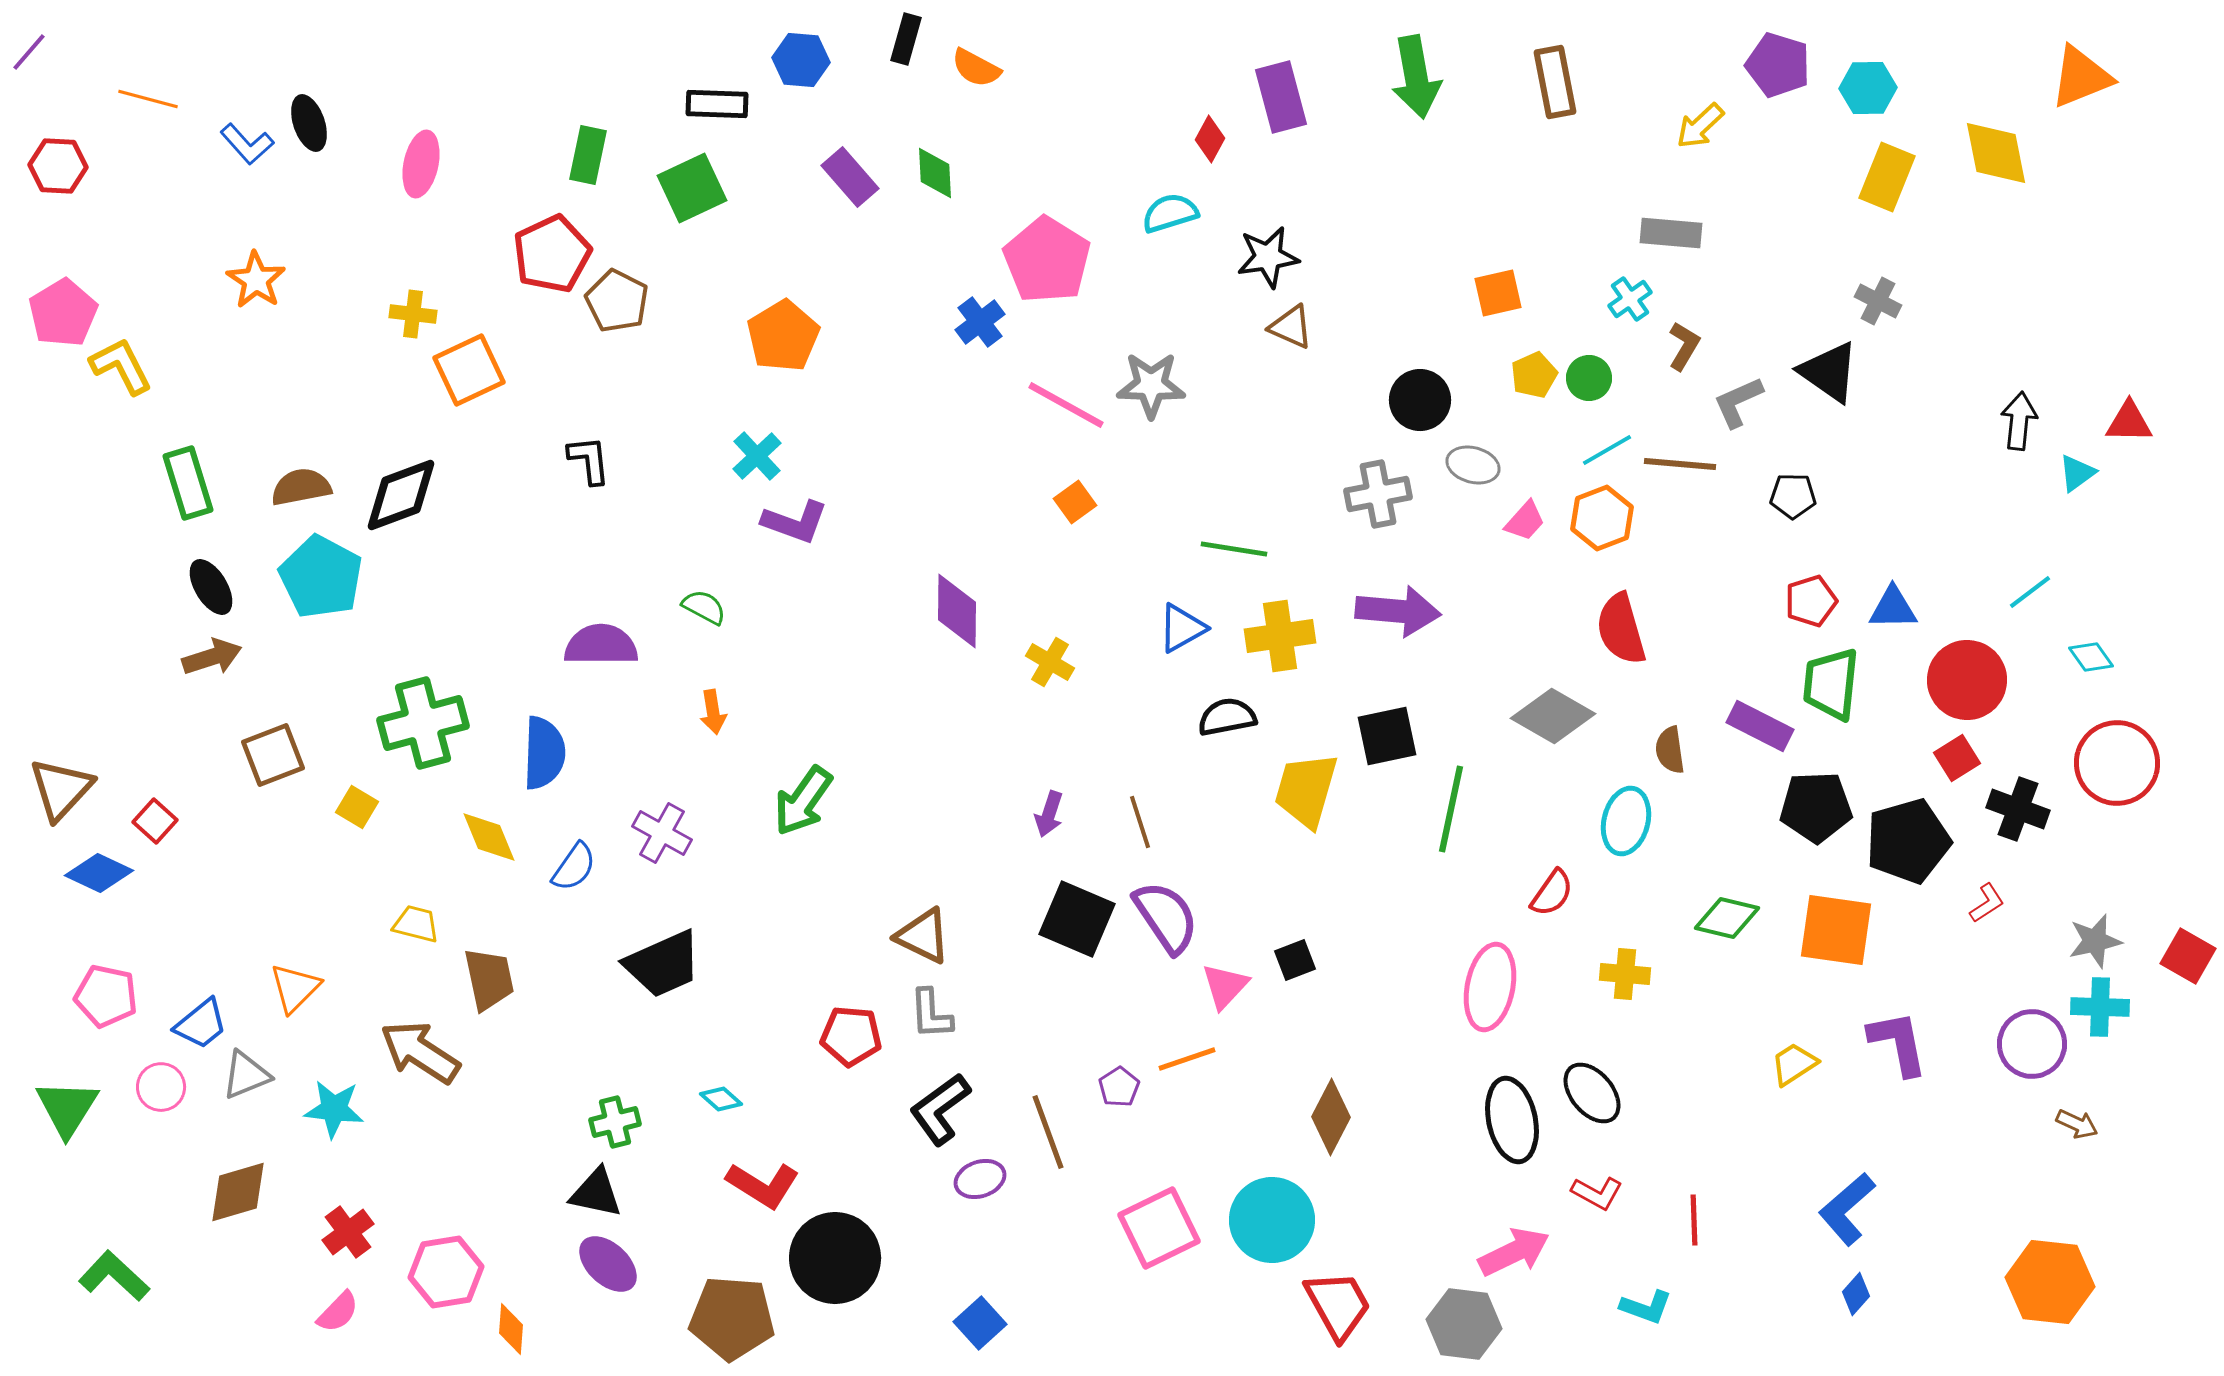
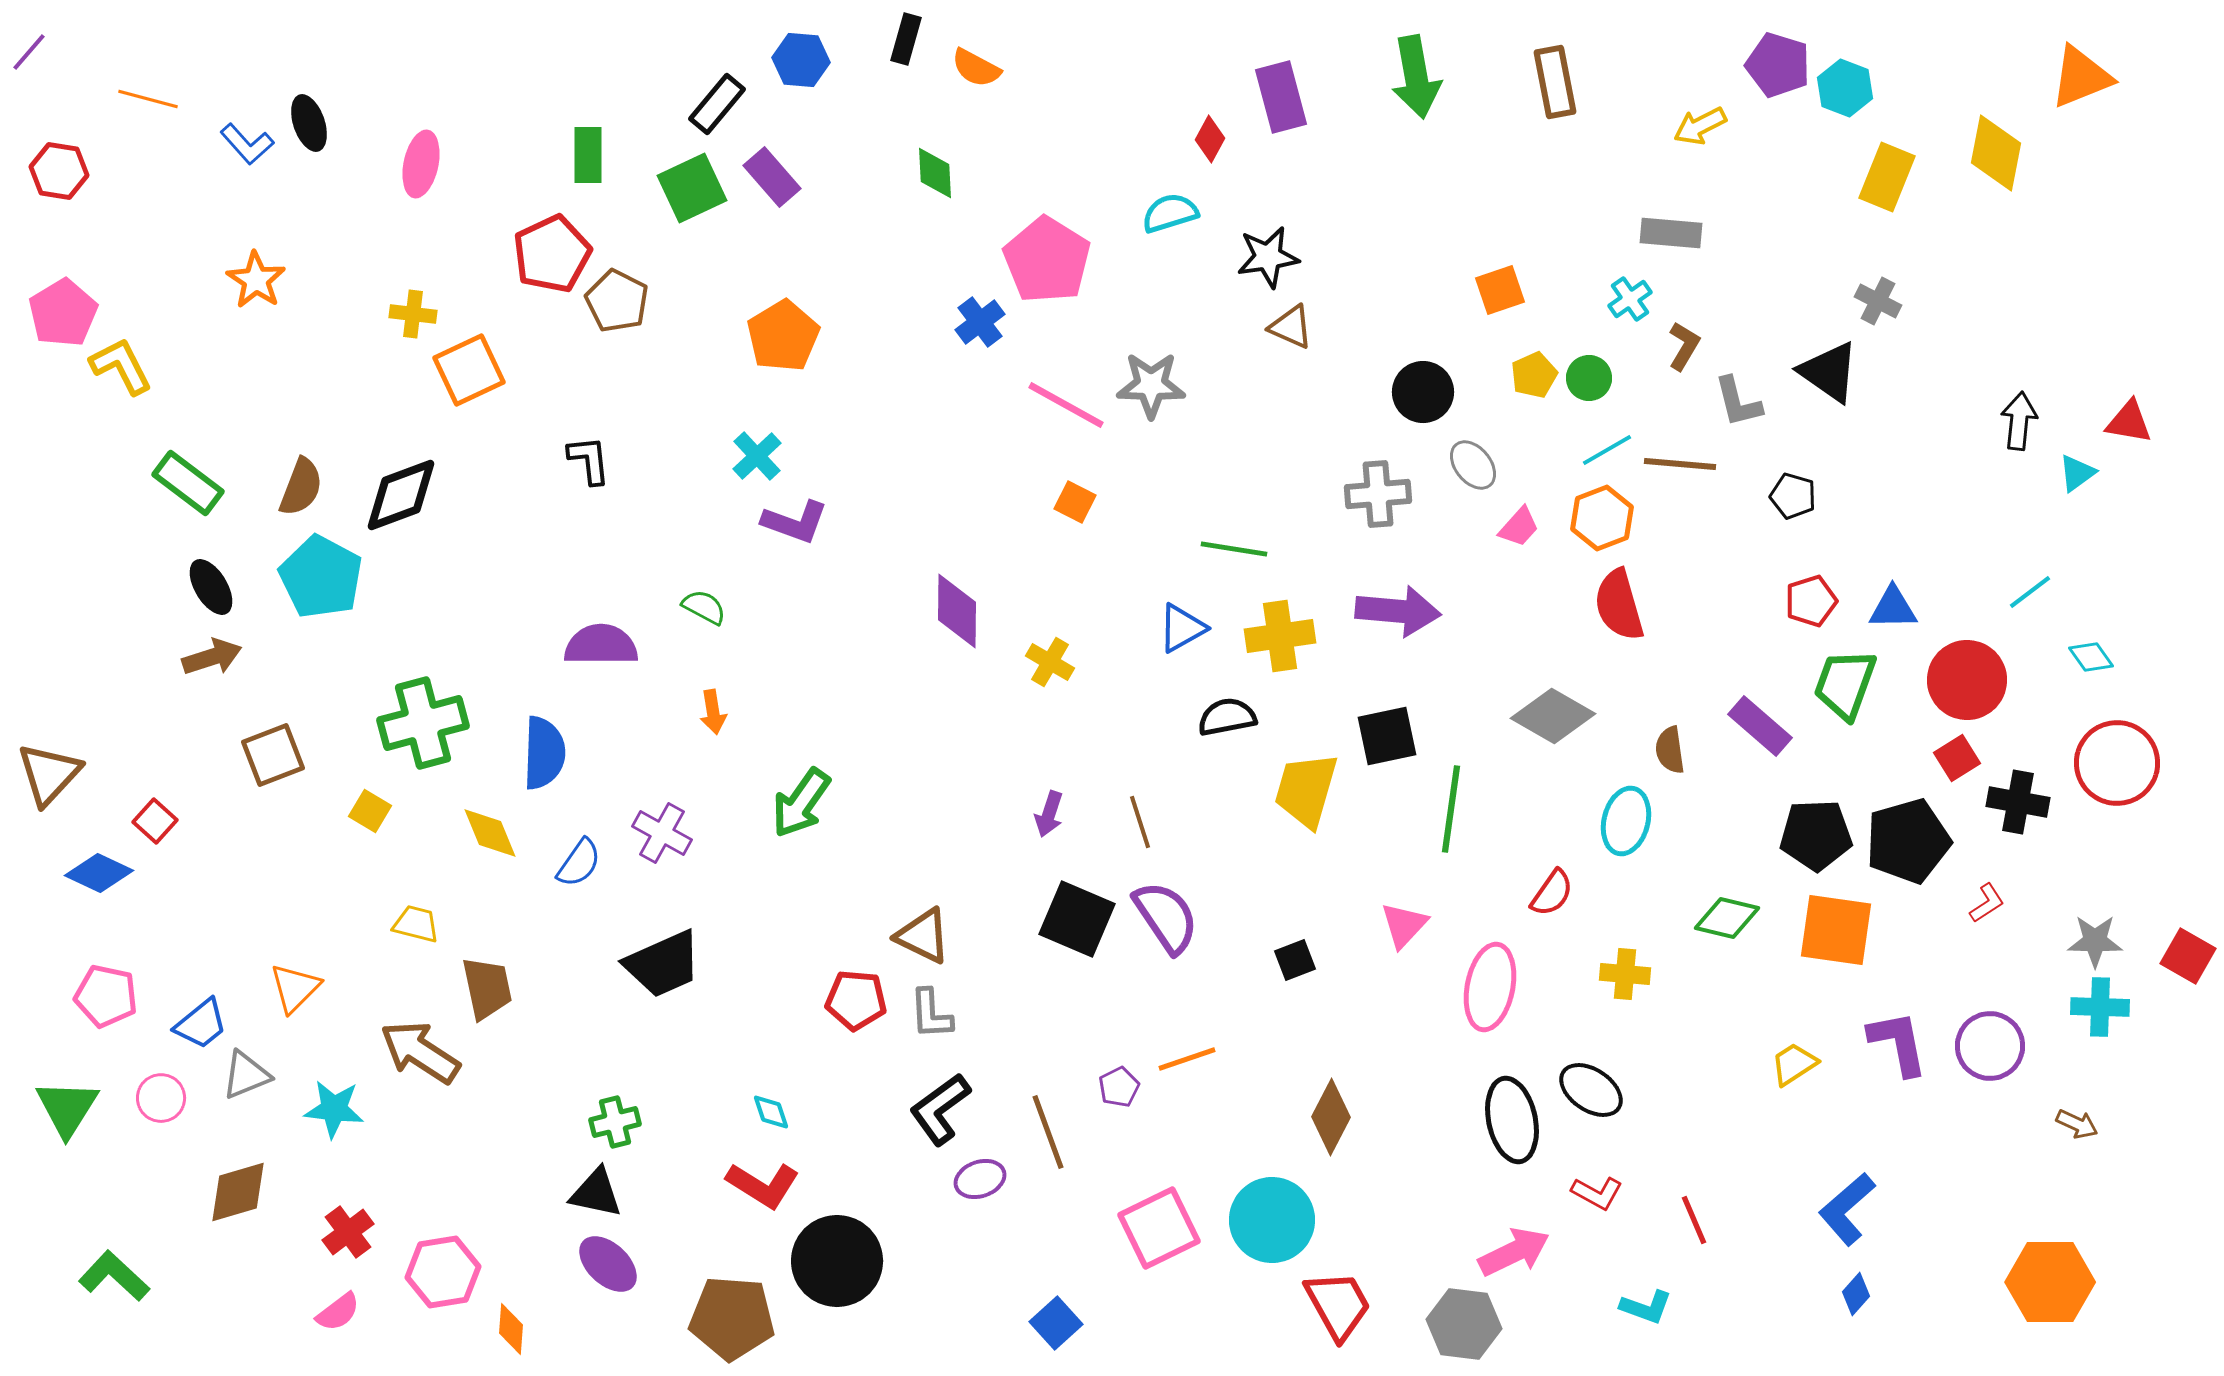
cyan hexagon at (1868, 88): moved 23 px left; rotated 22 degrees clockwise
black rectangle at (717, 104): rotated 52 degrees counterclockwise
yellow arrow at (1700, 126): rotated 16 degrees clockwise
yellow diamond at (1996, 153): rotated 22 degrees clockwise
green rectangle at (588, 155): rotated 12 degrees counterclockwise
red hexagon at (58, 166): moved 1 px right, 5 px down; rotated 6 degrees clockwise
purple rectangle at (850, 177): moved 78 px left
orange square at (1498, 293): moved 2 px right, 3 px up; rotated 6 degrees counterclockwise
black circle at (1420, 400): moved 3 px right, 8 px up
gray L-shape at (1738, 402): rotated 80 degrees counterclockwise
red triangle at (2129, 422): rotated 9 degrees clockwise
gray ellipse at (1473, 465): rotated 36 degrees clockwise
green rectangle at (188, 483): rotated 36 degrees counterclockwise
brown semicircle at (301, 487): rotated 122 degrees clockwise
gray cross at (1378, 494): rotated 6 degrees clockwise
black pentagon at (1793, 496): rotated 15 degrees clockwise
orange square at (1075, 502): rotated 27 degrees counterclockwise
pink trapezoid at (1525, 521): moved 6 px left, 6 px down
red semicircle at (1621, 629): moved 2 px left, 24 px up
green trapezoid at (1831, 684): moved 14 px right; rotated 14 degrees clockwise
purple rectangle at (1760, 726): rotated 14 degrees clockwise
brown triangle at (61, 789): moved 12 px left, 15 px up
green arrow at (803, 801): moved 2 px left, 2 px down
yellow square at (357, 807): moved 13 px right, 4 px down
black pentagon at (1816, 807): moved 28 px down
green line at (1451, 809): rotated 4 degrees counterclockwise
black cross at (2018, 809): moved 7 px up; rotated 10 degrees counterclockwise
yellow diamond at (489, 837): moved 1 px right, 4 px up
blue semicircle at (574, 867): moved 5 px right, 4 px up
gray star at (2095, 941): rotated 14 degrees clockwise
brown trapezoid at (489, 979): moved 2 px left, 9 px down
pink triangle at (1225, 986): moved 179 px right, 61 px up
red pentagon at (851, 1036): moved 5 px right, 36 px up
purple circle at (2032, 1044): moved 42 px left, 2 px down
pink circle at (161, 1087): moved 11 px down
purple pentagon at (1119, 1087): rotated 6 degrees clockwise
black ellipse at (1592, 1093): moved 1 px left, 3 px up; rotated 16 degrees counterclockwise
cyan diamond at (721, 1099): moved 50 px right, 13 px down; rotated 30 degrees clockwise
red line at (1694, 1220): rotated 21 degrees counterclockwise
black circle at (835, 1258): moved 2 px right, 3 px down
pink hexagon at (446, 1272): moved 3 px left
orange hexagon at (2050, 1282): rotated 6 degrees counterclockwise
pink semicircle at (338, 1312): rotated 9 degrees clockwise
blue square at (980, 1323): moved 76 px right
